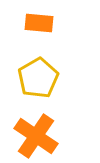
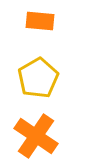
orange rectangle: moved 1 px right, 2 px up
